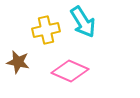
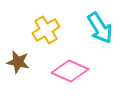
cyan arrow: moved 17 px right, 6 px down
yellow cross: rotated 20 degrees counterclockwise
